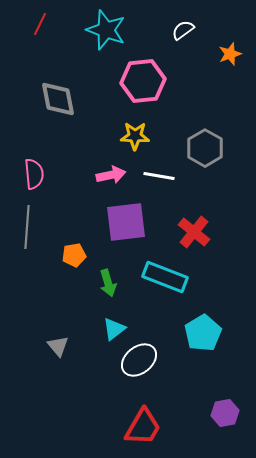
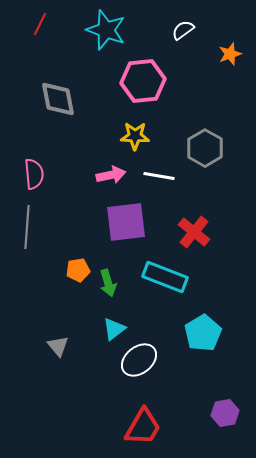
orange pentagon: moved 4 px right, 15 px down
